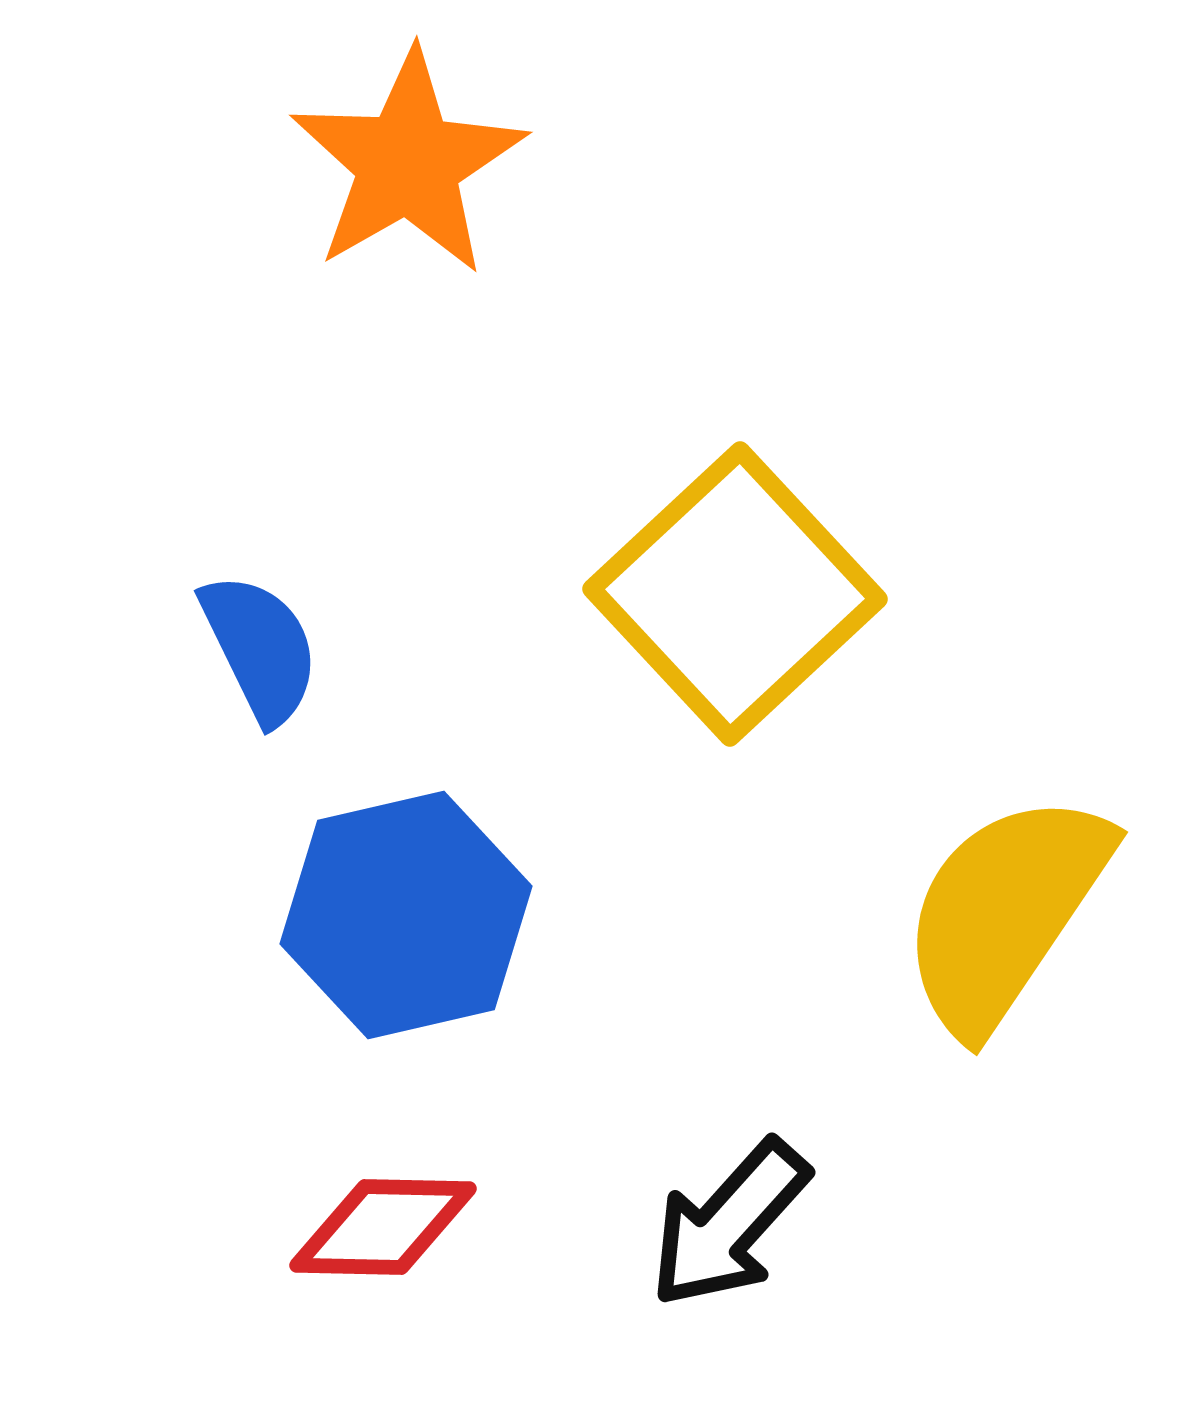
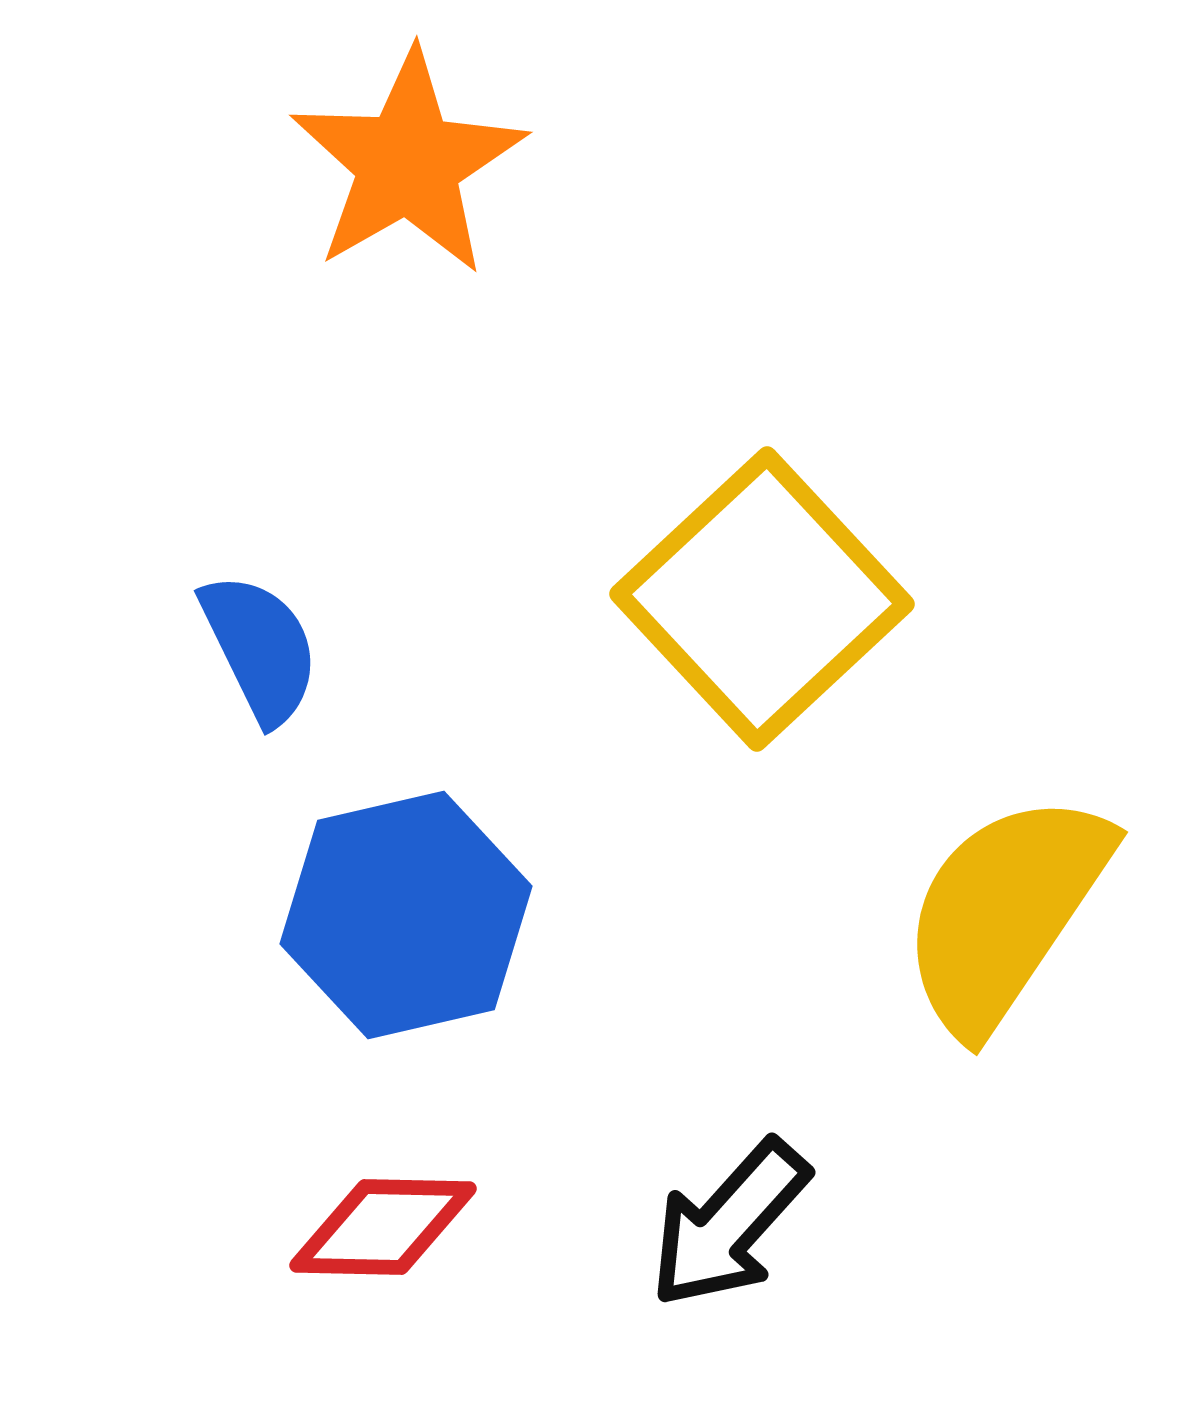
yellow square: moved 27 px right, 5 px down
